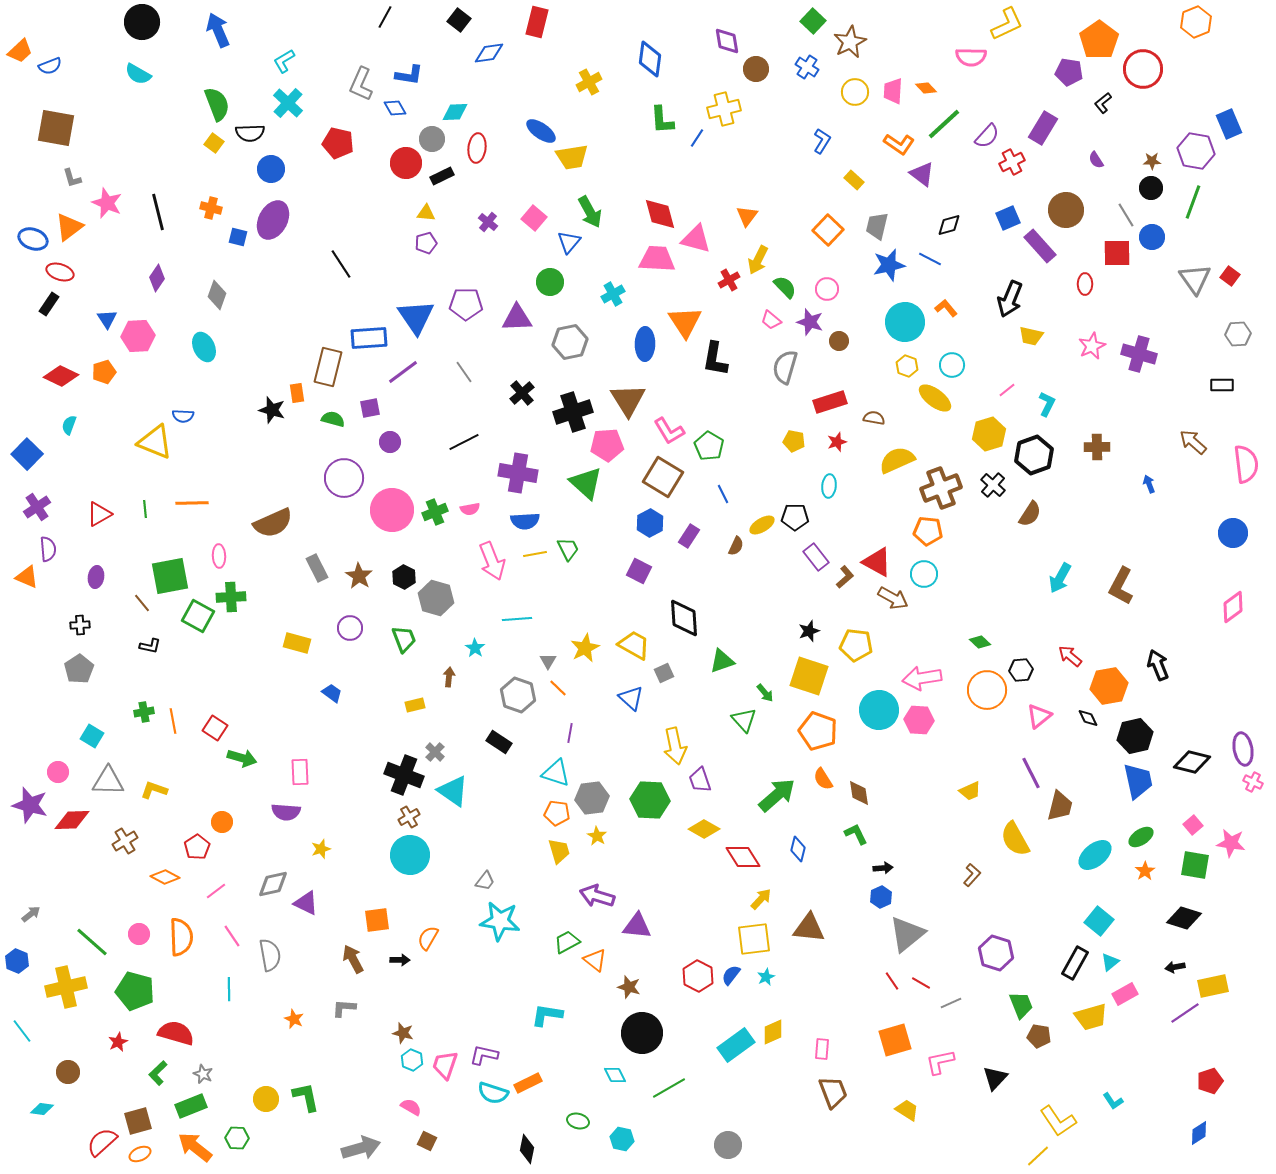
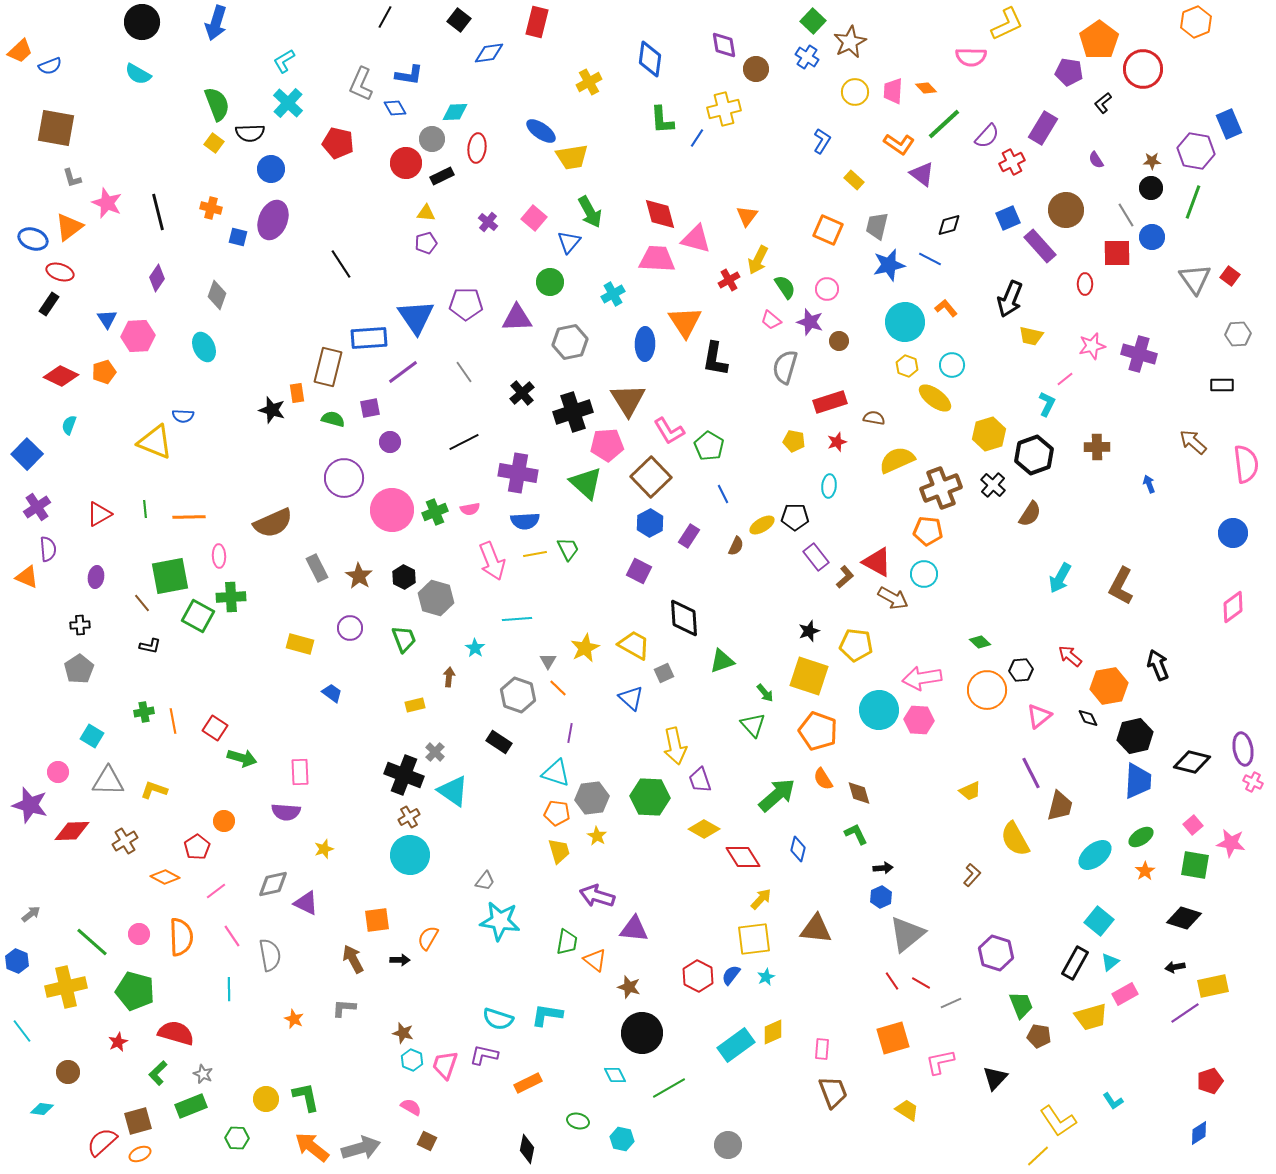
blue arrow at (218, 30): moved 2 px left, 7 px up; rotated 140 degrees counterclockwise
purple diamond at (727, 41): moved 3 px left, 4 px down
blue cross at (807, 67): moved 10 px up
purple ellipse at (273, 220): rotated 6 degrees counterclockwise
orange square at (828, 230): rotated 20 degrees counterclockwise
green semicircle at (785, 287): rotated 10 degrees clockwise
pink star at (1092, 346): rotated 12 degrees clockwise
pink line at (1007, 390): moved 58 px right, 11 px up
brown square at (663, 477): moved 12 px left; rotated 15 degrees clockwise
orange line at (192, 503): moved 3 px left, 14 px down
yellow rectangle at (297, 643): moved 3 px right, 1 px down
green triangle at (744, 720): moved 9 px right, 5 px down
blue trapezoid at (1138, 781): rotated 15 degrees clockwise
brown diamond at (859, 793): rotated 8 degrees counterclockwise
green hexagon at (650, 800): moved 3 px up
red diamond at (72, 820): moved 11 px down
orange circle at (222, 822): moved 2 px right, 1 px up
yellow star at (321, 849): moved 3 px right
purple triangle at (637, 926): moved 3 px left, 3 px down
brown triangle at (809, 928): moved 7 px right, 1 px down
green trapezoid at (567, 942): rotated 128 degrees clockwise
orange square at (895, 1040): moved 2 px left, 2 px up
cyan semicircle at (493, 1093): moved 5 px right, 74 px up
orange arrow at (195, 1147): moved 117 px right
